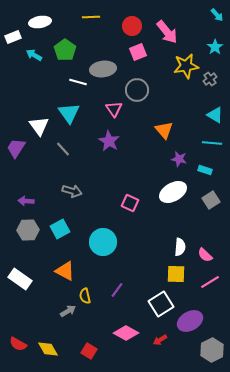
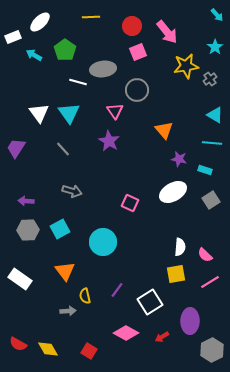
white ellipse at (40, 22): rotated 35 degrees counterclockwise
pink triangle at (114, 109): moved 1 px right, 2 px down
white triangle at (39, 126): moved 13 px up
orange triangle at (65, 271): rotated 25 degrees clockwise
yellow square at (176, 274): rotated 12 degrees counterclockwise
white square at (161, 304): moved 11 px left, 2 px up
gray arrow at (68, 311): rotated 28 degrees clockwise
purple ellipse at (190, 321): rotated 60 degrees counterclockwise
red arrow at (160, 340): moved 2 px right, 3 px up
